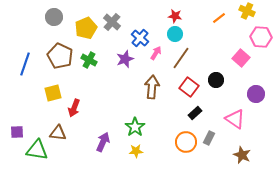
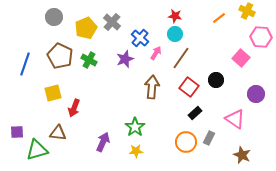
green triangle: rotated 25 degrees counterclockwise
